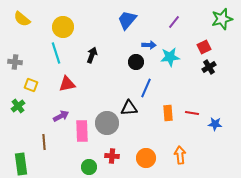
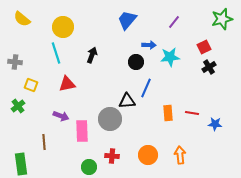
black triangle: moved 2 px left, 7 px up
purple arrow: rotated 49 degrees clockwise
gray circle: moved 3 px right, 4 px up
orange circle: moved 2 px right, 3 px up
